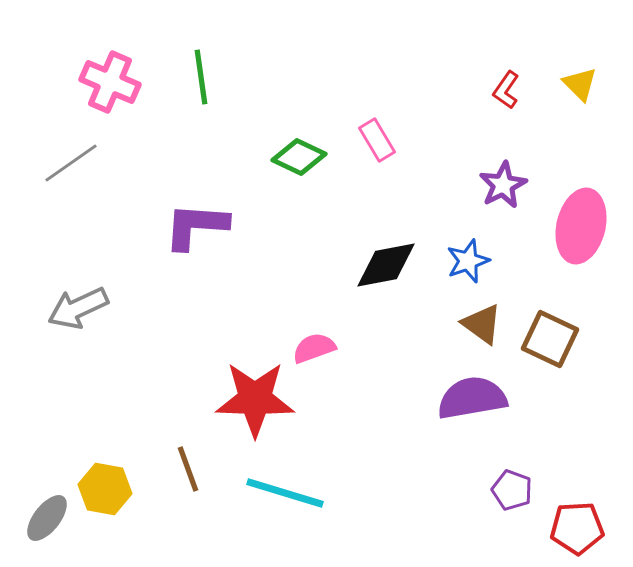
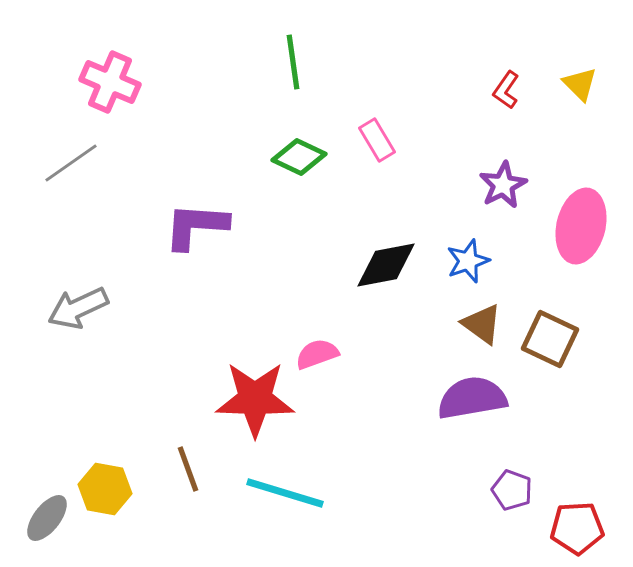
green line: moved 92 px right, 15 px up
pink semicircle: moved 3 px right, 6 px down
